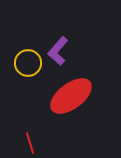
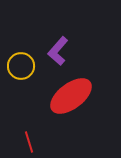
yellow circle: moved 7 px left, 3 px down
red line: moved 1 px left, 1 px up
